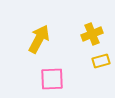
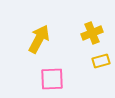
yellow cross: moved 1 px up
